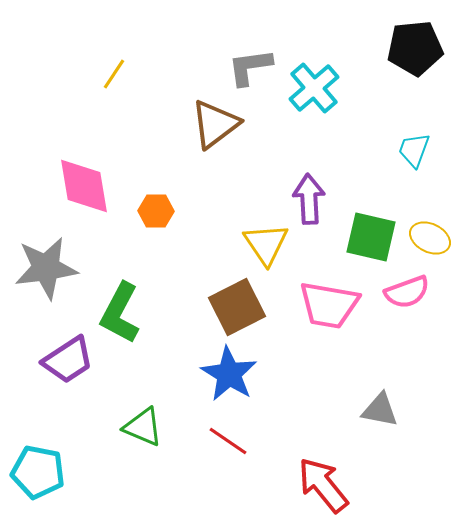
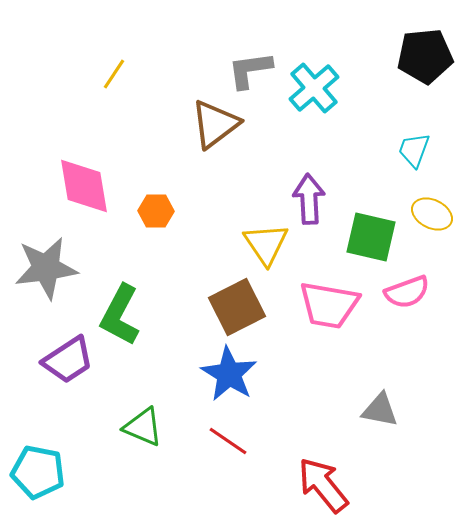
black pentagon: moved 10 px right, 8 px down
gray L-shape: moved 3 px down
yellow ellipse: moved 2 px right, 24 px up
green L-shape: moved 2 px down
